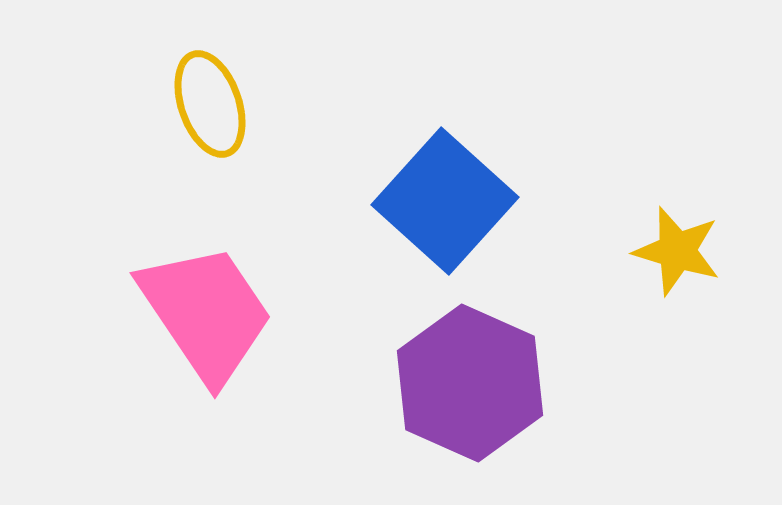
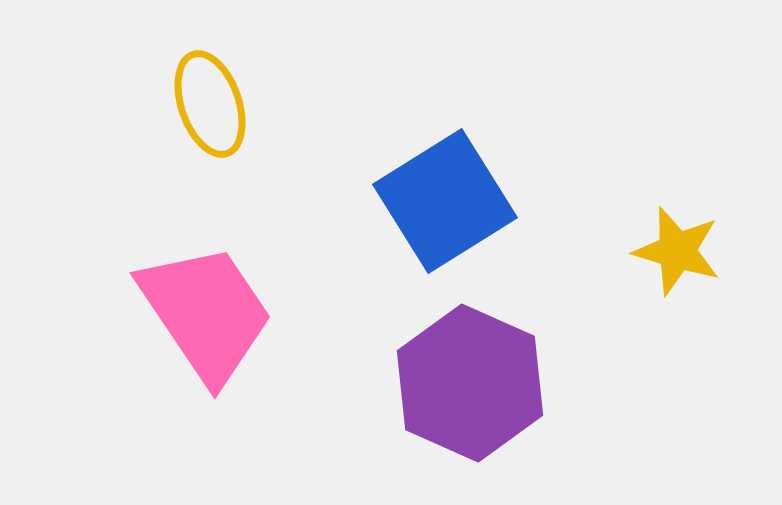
blue square: rotated 16 degrees clockwise
